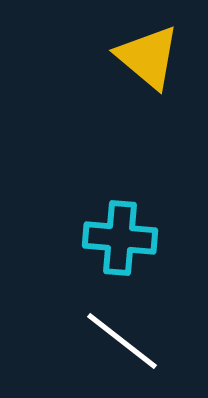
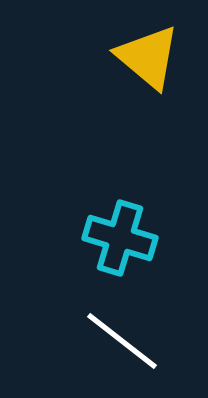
cyan cross: rotated 12 degrees clockwise
